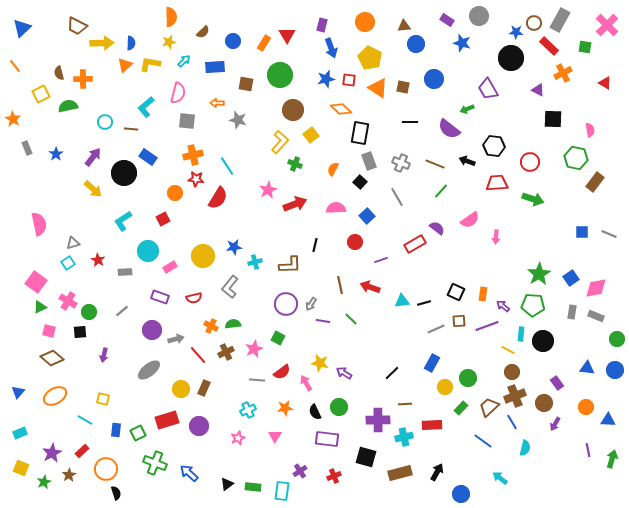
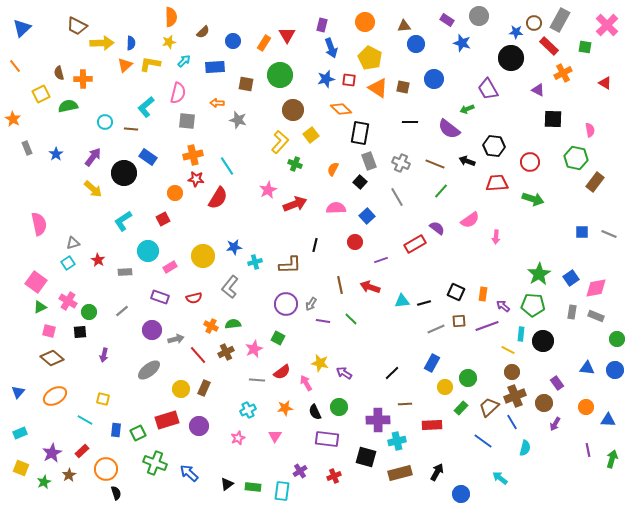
cyan cross at (404, 437): moved 7 px left, 4 px down
